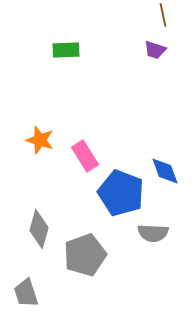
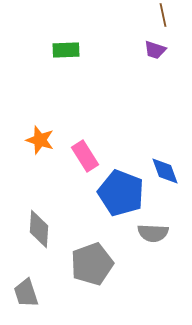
gray diamond: rotated 12 degrees counterclockwise
gray pentagon: moved 7 px right, 9 px down
